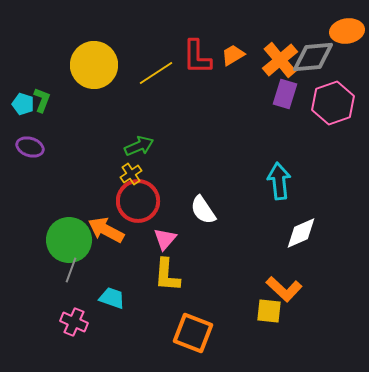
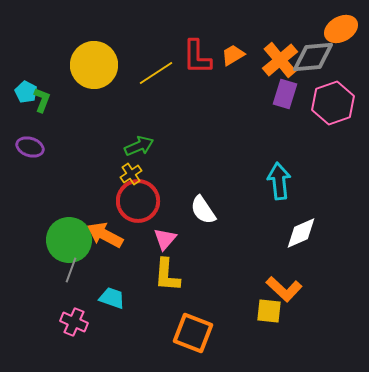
orange ellipse: moved 6 px left, 2 px up; rotated 20 degrees counterclockwise
cyan pentagon: moved 3 px right, 12 px up; rotated 10 degrees clockwise
orange arrow: moved 1 px left, 5 px down
